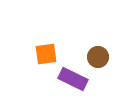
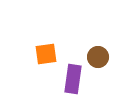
purple rectangle: rotated 72 degrees clockwise
